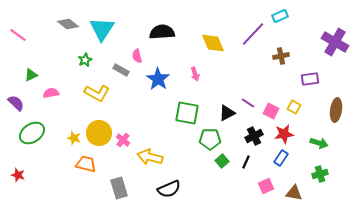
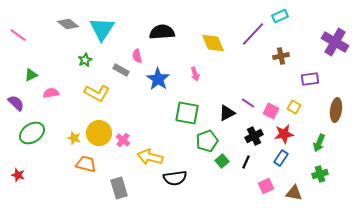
green pentagon at (210, 139): moved 3 px left, 2 px down; rotated 20 degrees counterclockwise
green arrow at (319, 143): rotated 96 degrees clockwise
black semicircle at (169, 189): moved 6 px right, 11 px up; rotated 15 degrees clockwise
